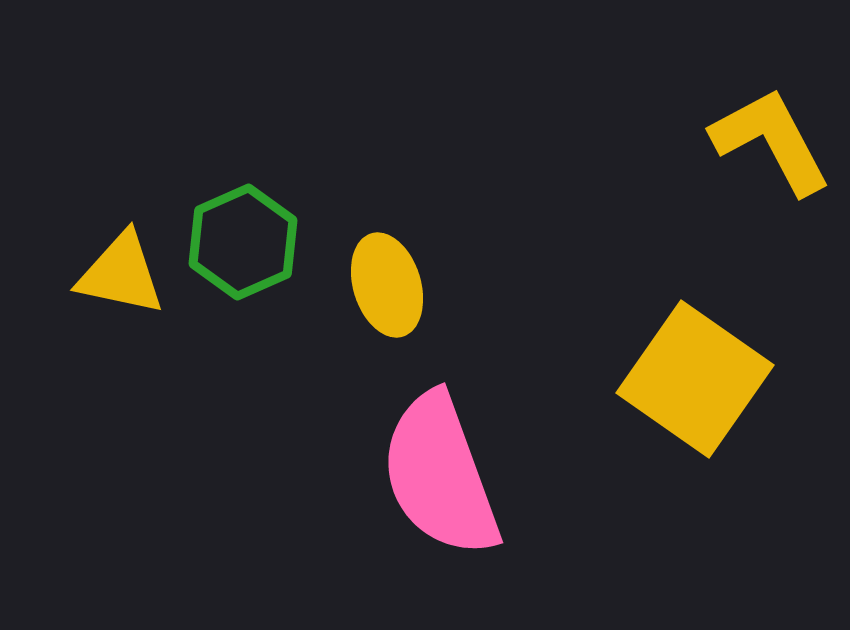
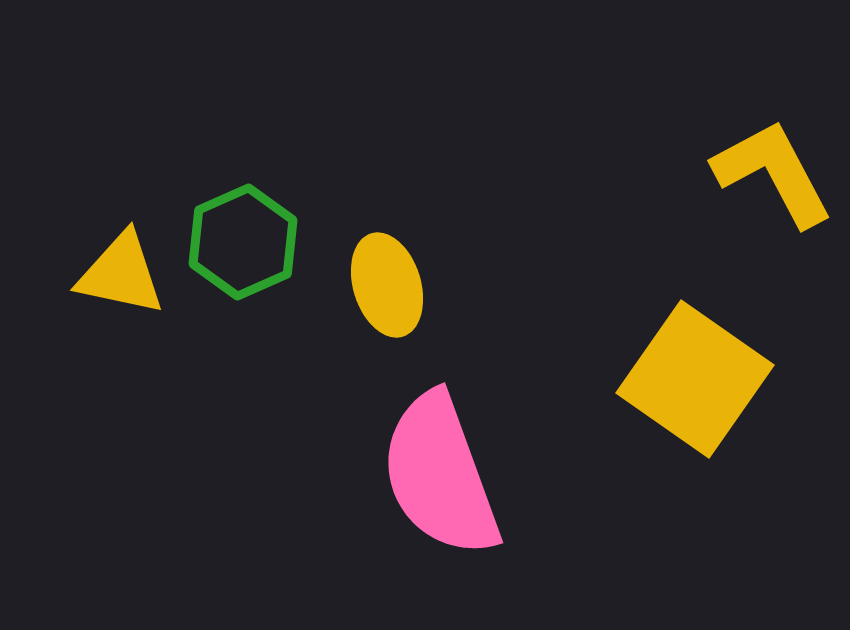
yellow L-shape: moved 2 px right, 32 px down
